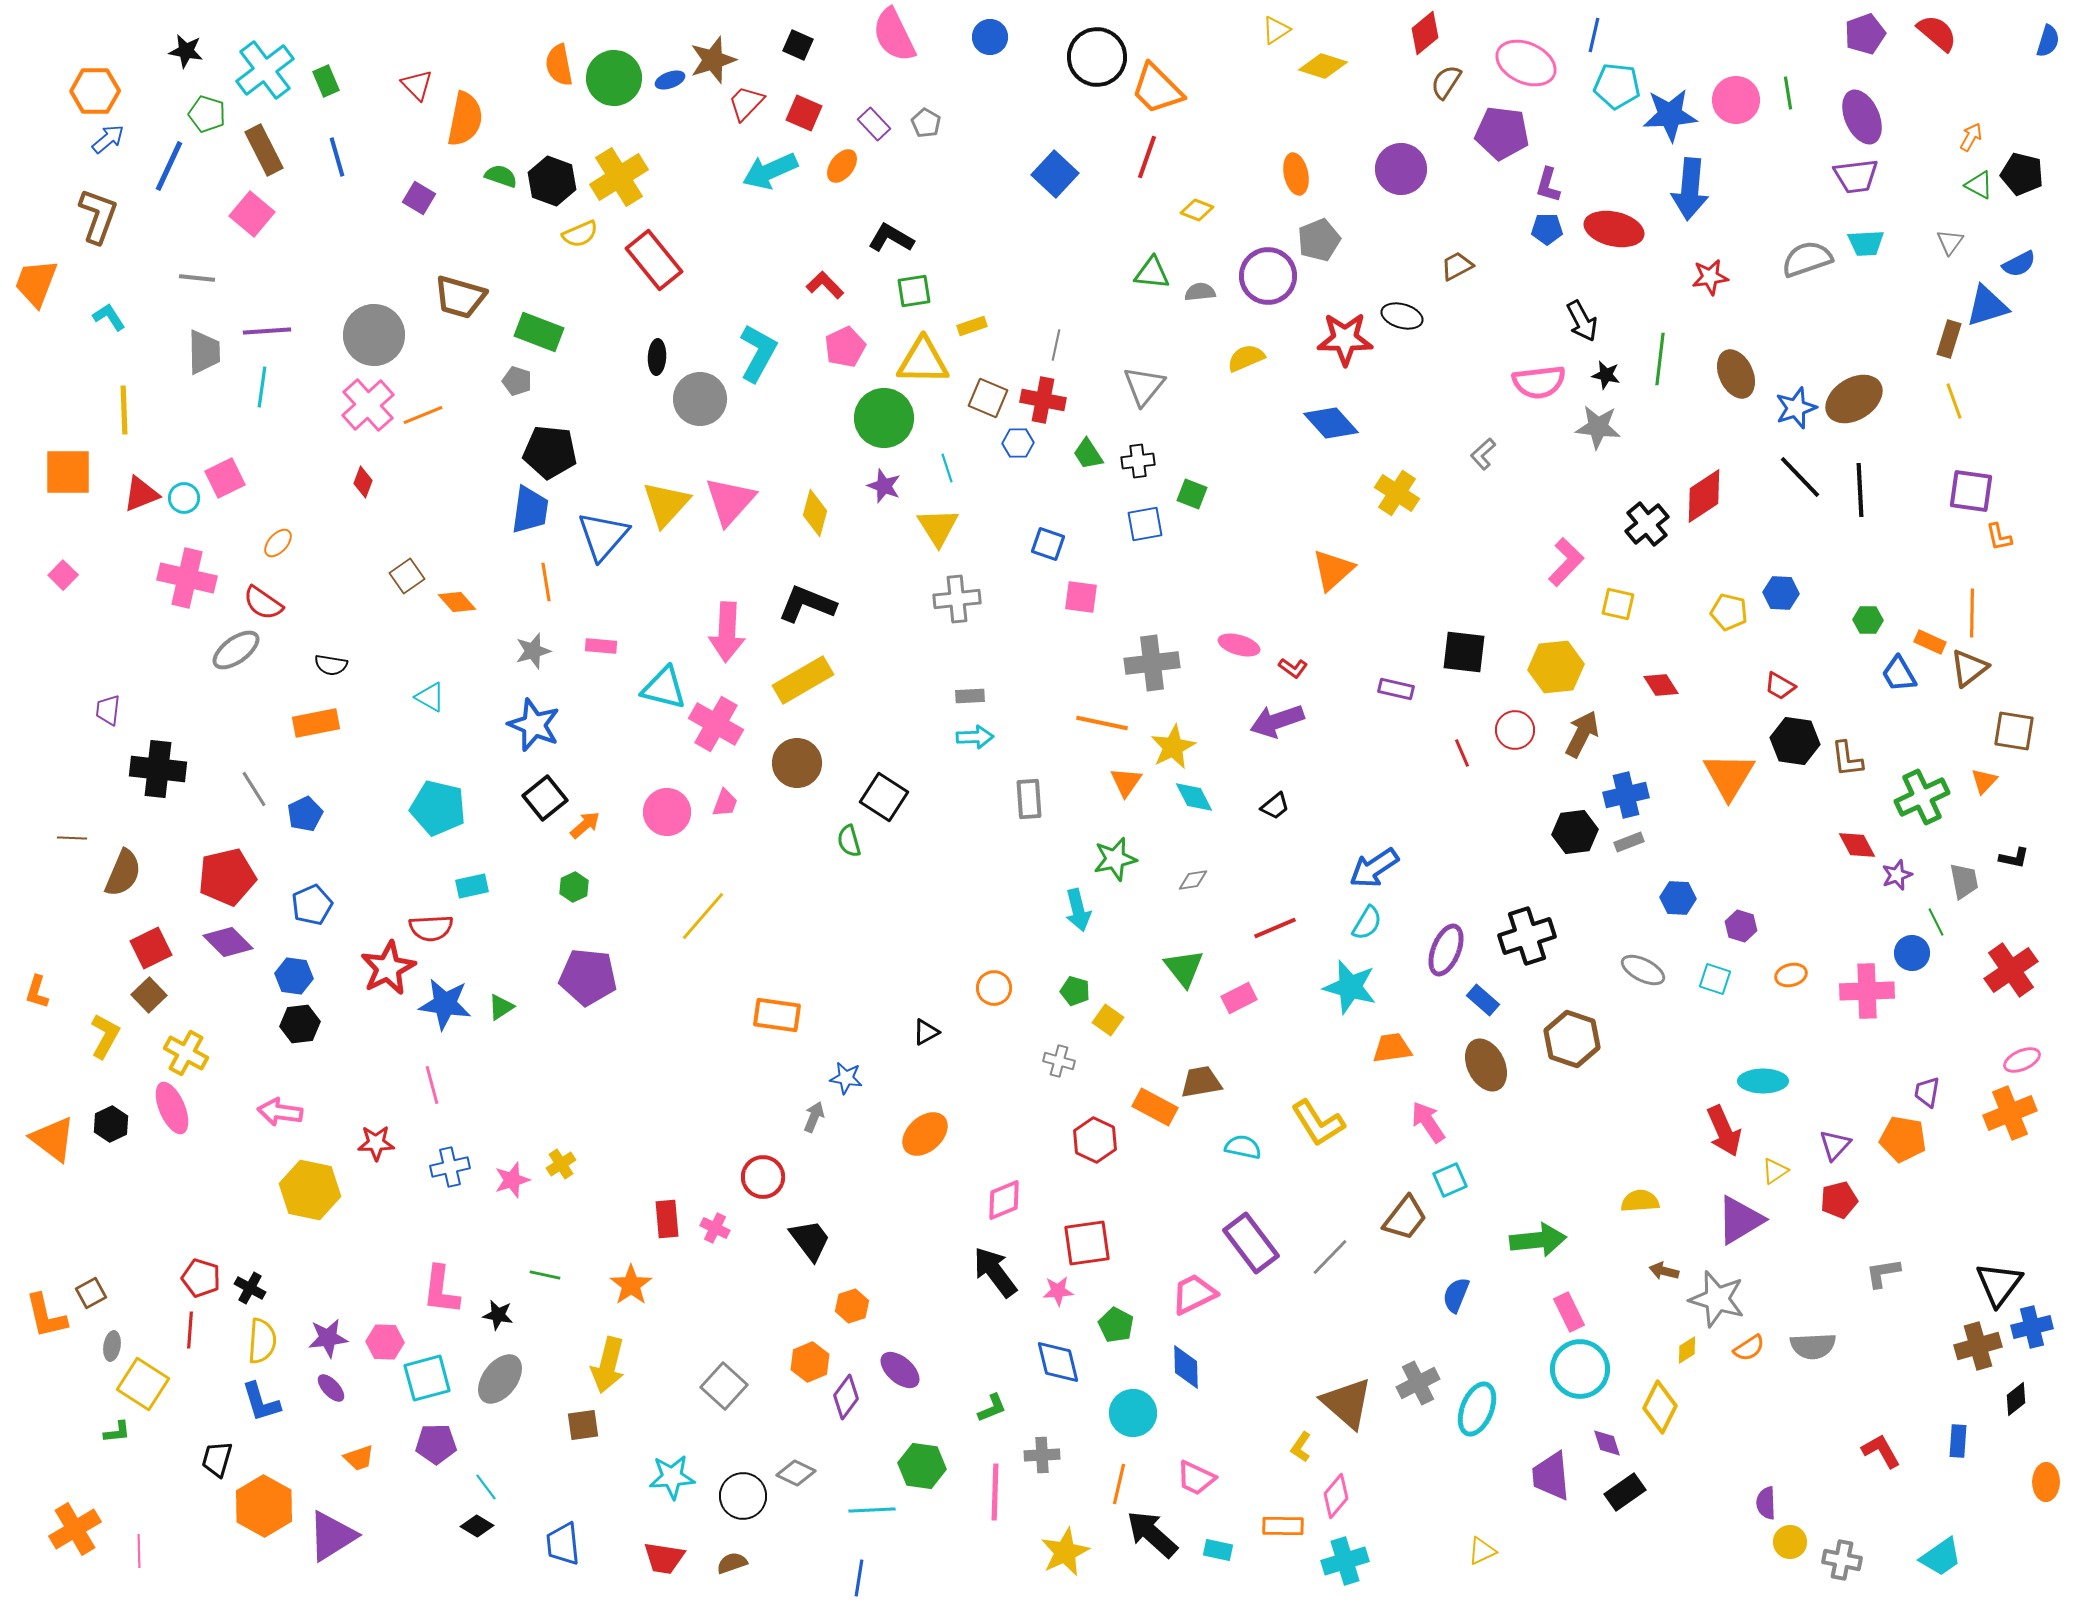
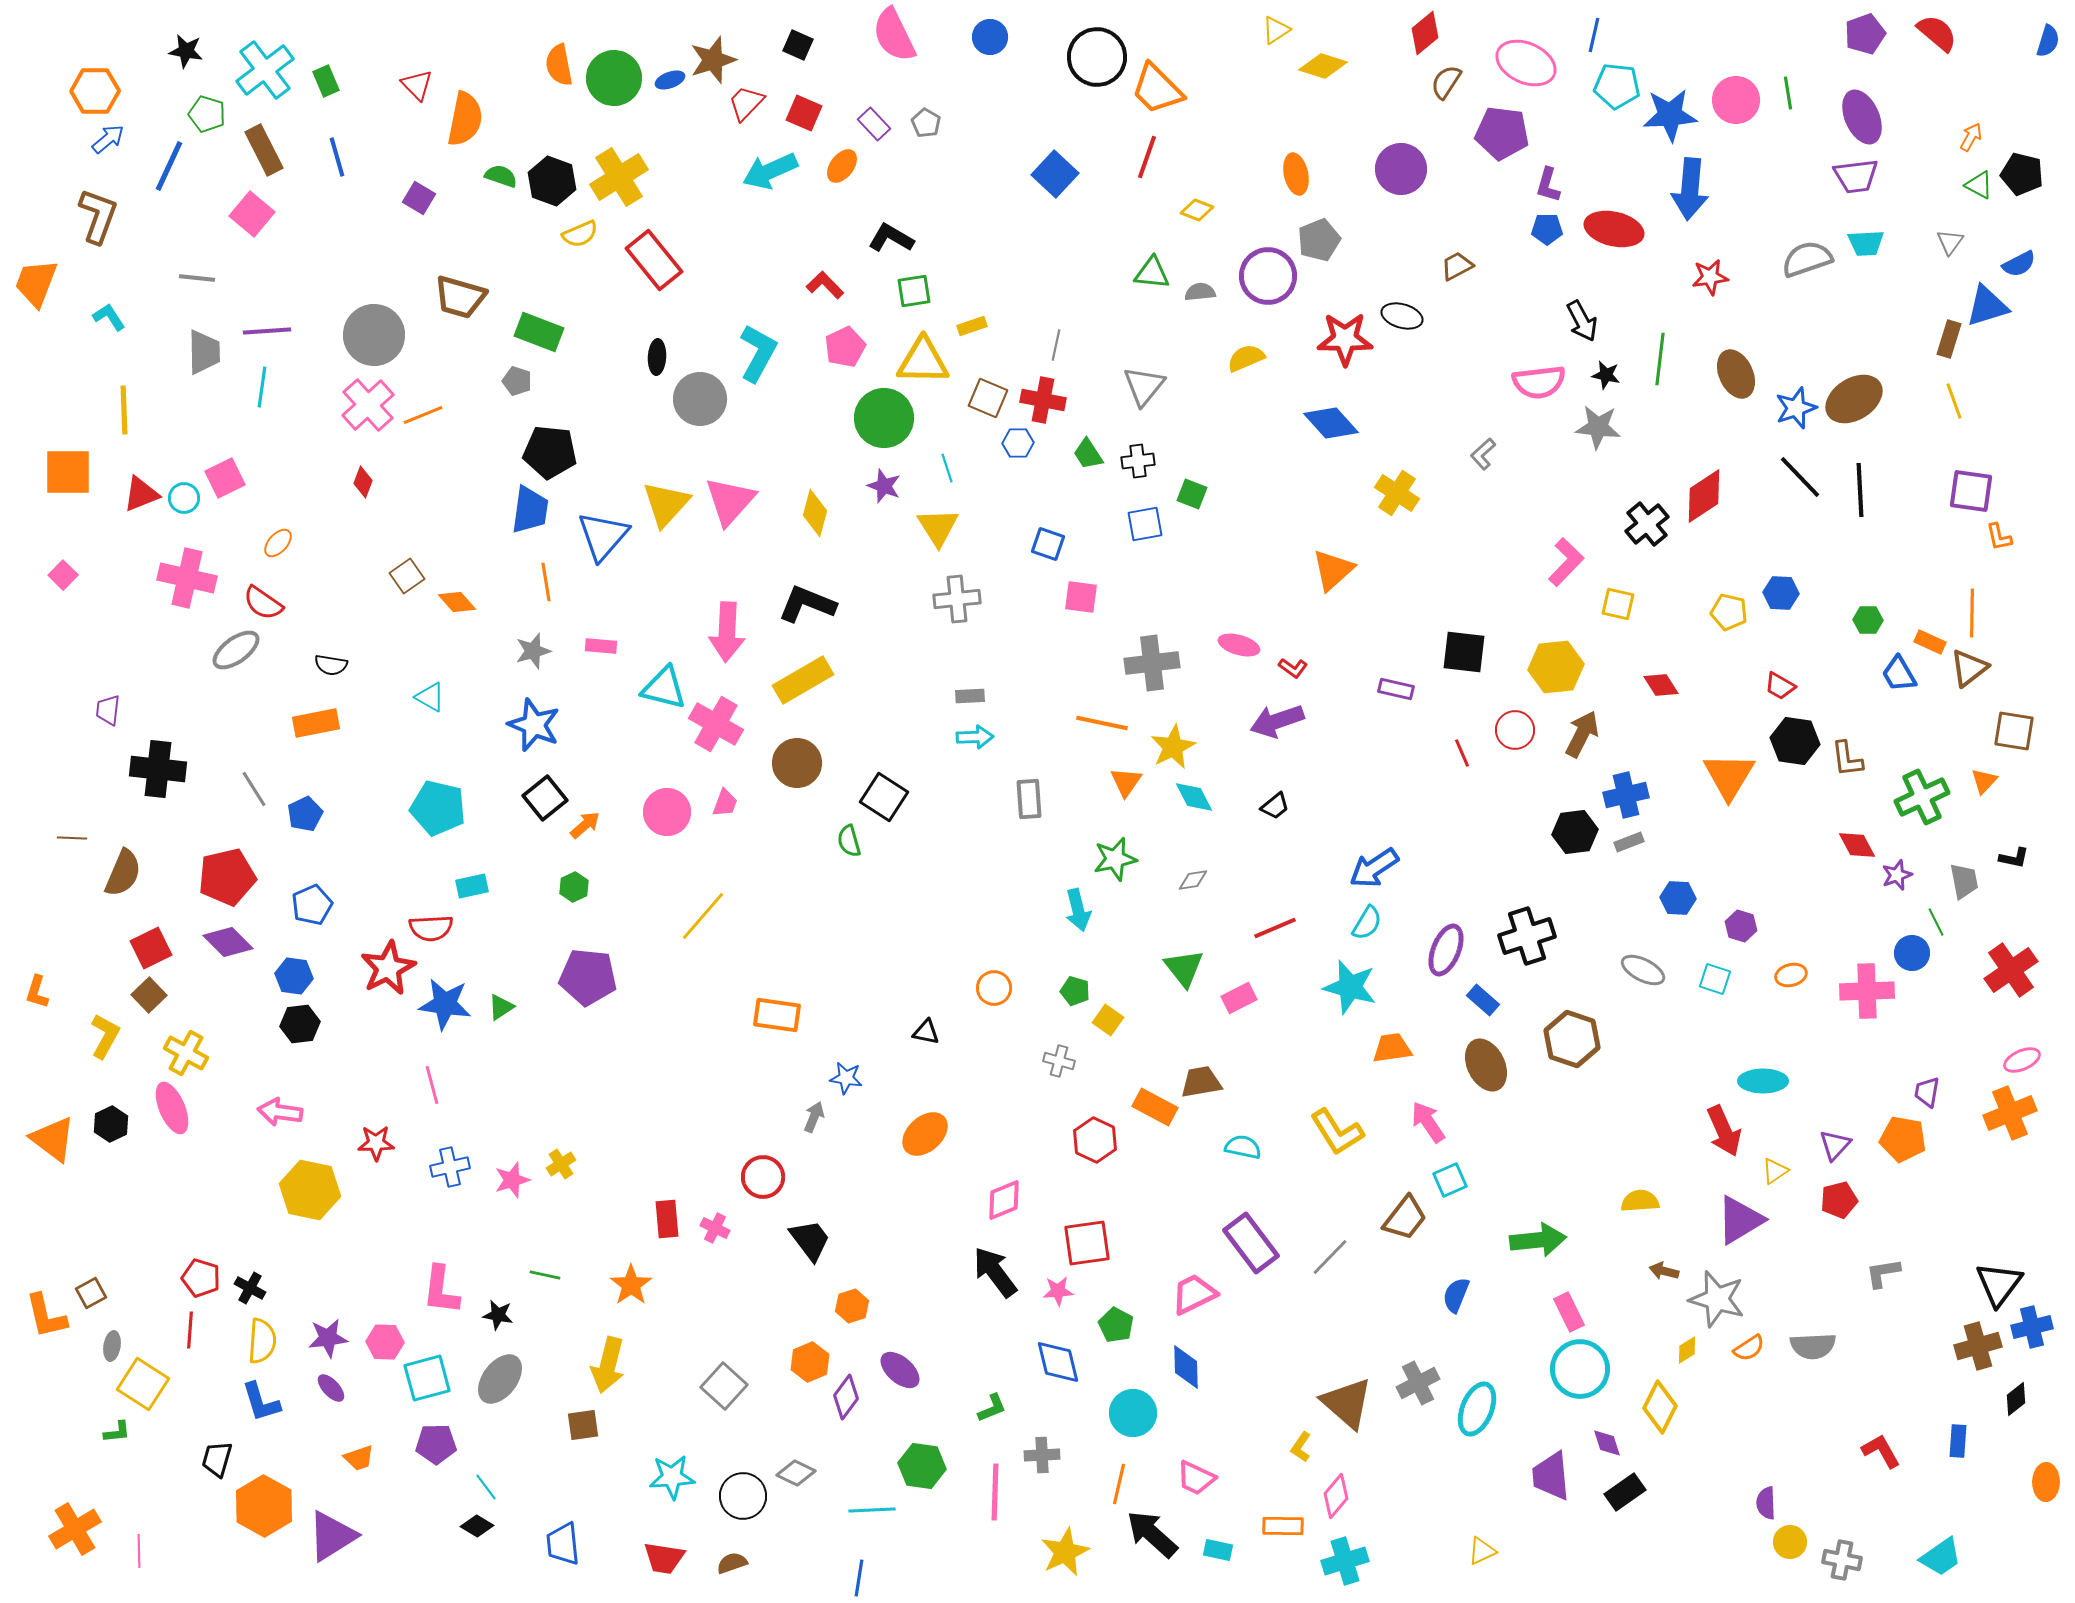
black triangle at (926, 1032): rotated 40 degrees clockwise
yellow L-shape at (1318, 1123): moved 19 px right, 9 px down
